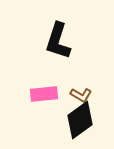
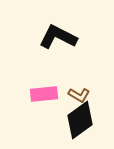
black L-shape: moved 4 px up; rotated 99 degrees clockwise
brown L-shape: moved 2 px left
